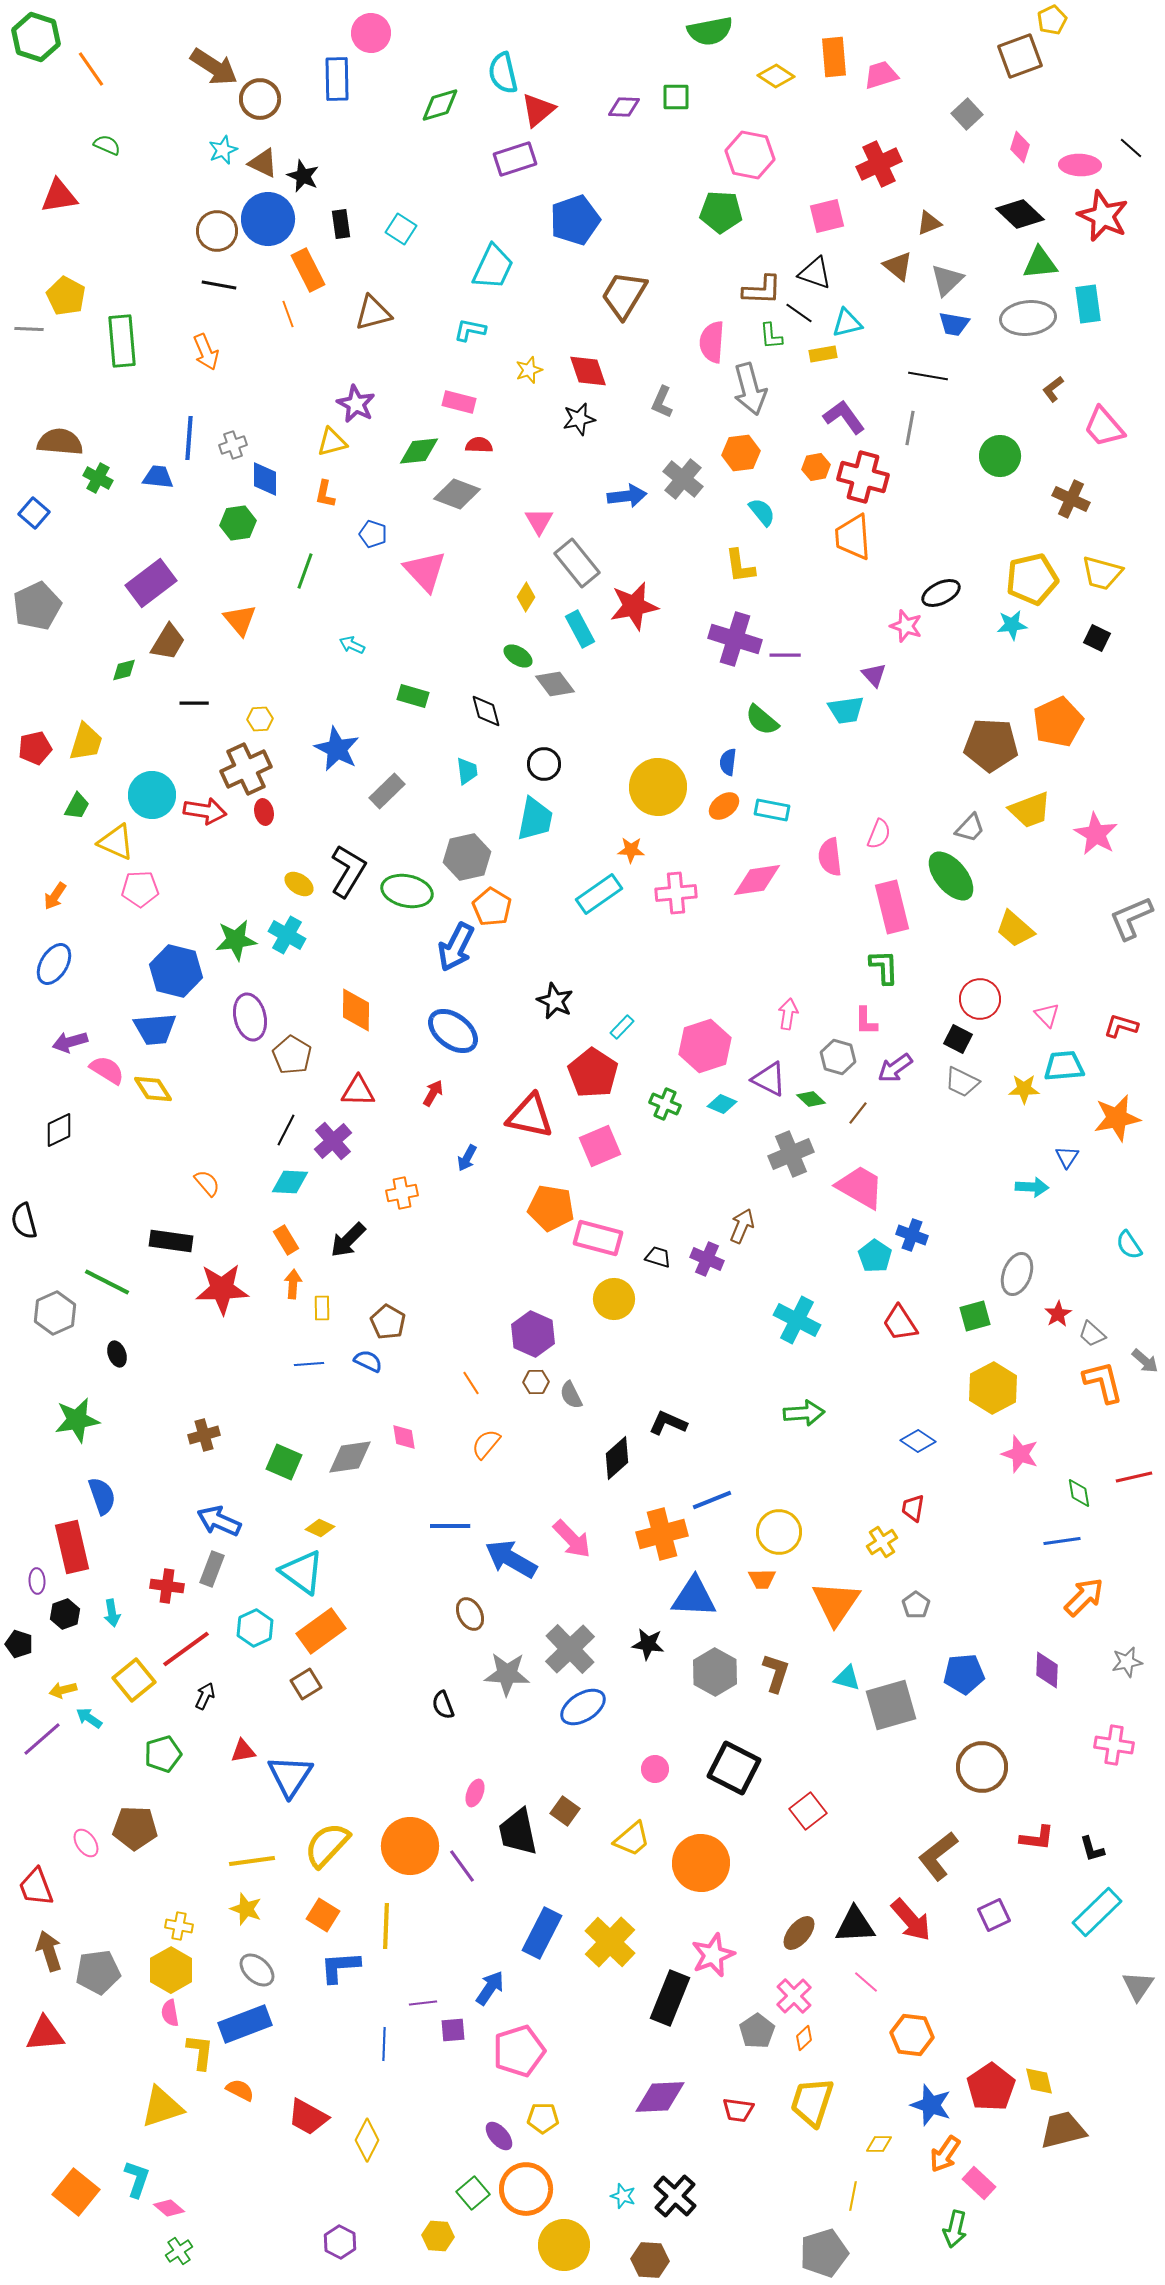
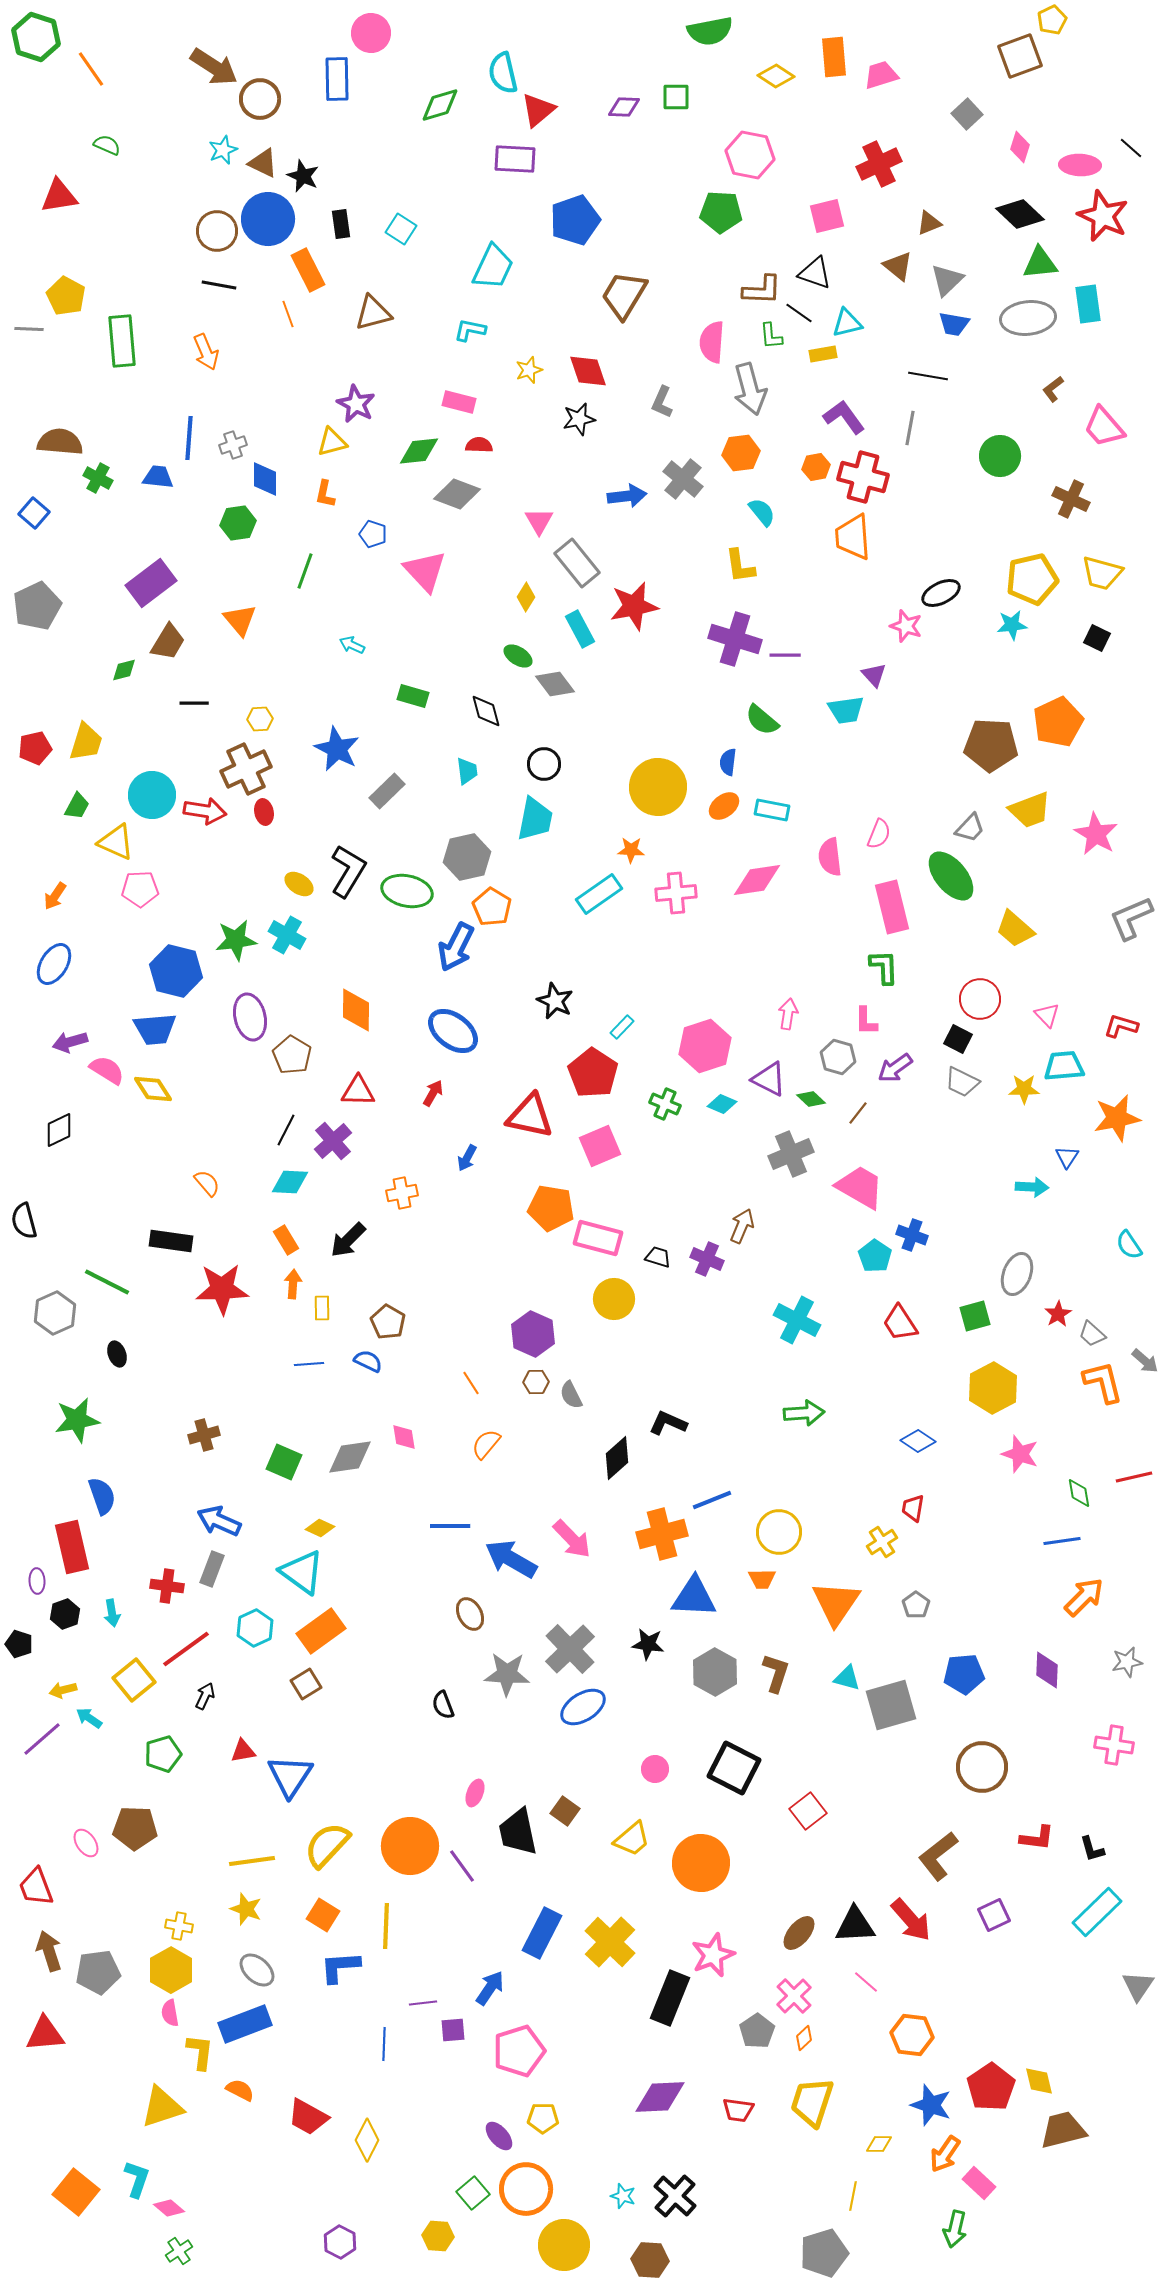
purple rectangle at (515, 159): rotated 21 degrees clockwise
